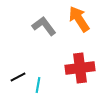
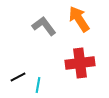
red cross: moved 5 px up
